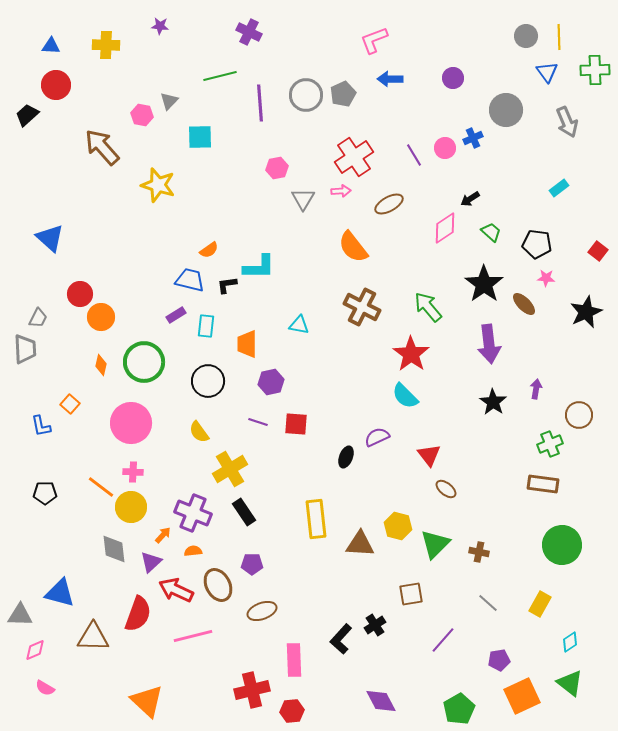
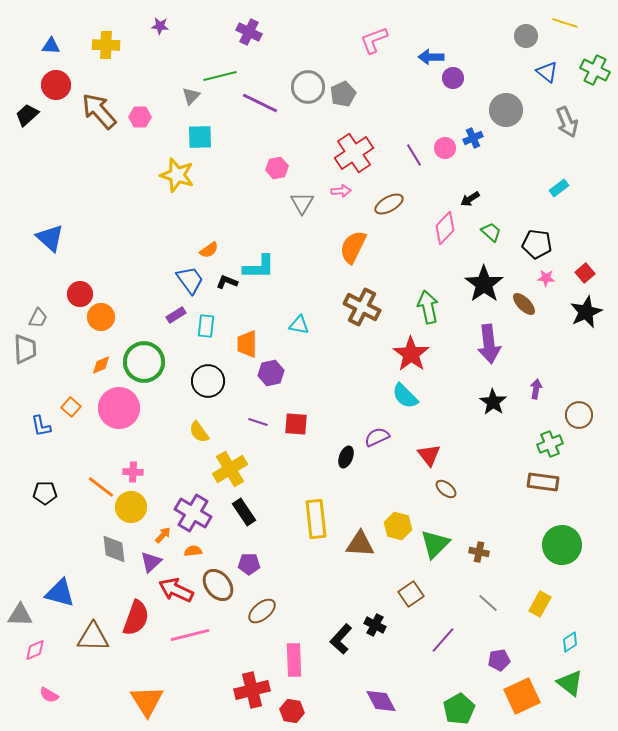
yellow line at (559, 37): moved 6 px right, 14 px up; rotated 70 degrees counterclockwise
green cross at (595, 70): rotated 28 degrees clockwise
blue triangle at (547, 72): rotated 15 degrees counterclockwise
blue arrow at (390, 79): moved 41 px right, 22 px up
gray circle at (306, 95): moved 2 px right, 8 px up
gray triangle at (169, 101): moved 22 px right, 5 px up
purple line at (260, 103): rotated 60 degrees counterclockwise
pink hexagon at (142, 115): moved 2 px left, 2 px down; rotated 10 degrees counterclockwise
brown arrow at (102, 147): moved 3 px left, 36 px up
red cross at (354, 157): moved 4 px up
yellow star at (158, 185): moved 19 px right, 10 px up
gray triangle at (303, 199): moved 1 px left, 4 px down
pink diamond at (445, 228): rotated 12 degrees counterclockwise
orange semicircle at (353, 247): rotated 64 degrees clockwise
red square at (598, 251): moved 13 px left, 22 px down; rotated 12 degrees clockwise
blue trapezoid at (190, 280): rotated 40 degrees clockwise
black L-shape at (227, 285): moved 3 px up; rotated 30 degrees clockwise
green arrow at (428, 307): rotated 28 degrees clockwise
orange diamond at (101, 365): rotated 55 degrees clockwise
purple hexagon at (271, 382): moved 9 px up
orange square at (70, 404): moved 1 px right, 3 px down
pink circle at (131, 423): moved 12 px left, 15 px up
brown rectangle at (543, 484): moved 2 px up
purple cross at (193, 513): rotated 9 degrees clockwise
purple pentagon at (252, 564): moved 3 px left
brown ellipse at (218, 585): rotated 12 degrees counterclockwise
brown square at (411, 594): rotated 25 degrees counterclockwise
brown ellipse at (262, 611): rotated 20 degrees counterclockwise
red semicircle at (138, 614): moved 2 px left, 4 px down
black cross at (375, 625): rotated 30 degrees counterclockwise
pink line at (193, 636): moved 3 px left, 1 px up
pink semicircle at (45, 688): moved 4 px right, 7 px down
orange triangle at (147, 701): rotated 15 degrees clockwise
red hexagon at (292, 711): rotated 15 degrees clockwise
